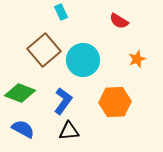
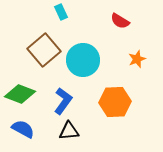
red semicircle: moved 1 px right
green diamond: moved 1 px down
